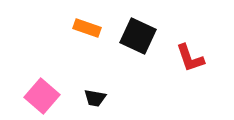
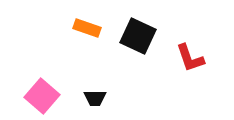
black trapezoid: rotated 10 degrees counterclockwise
